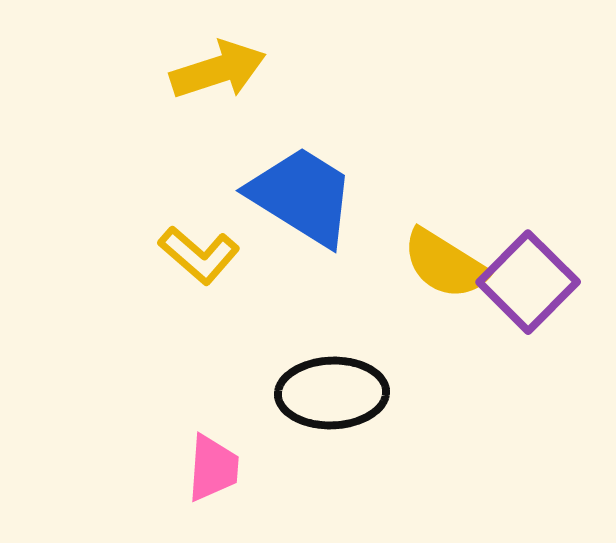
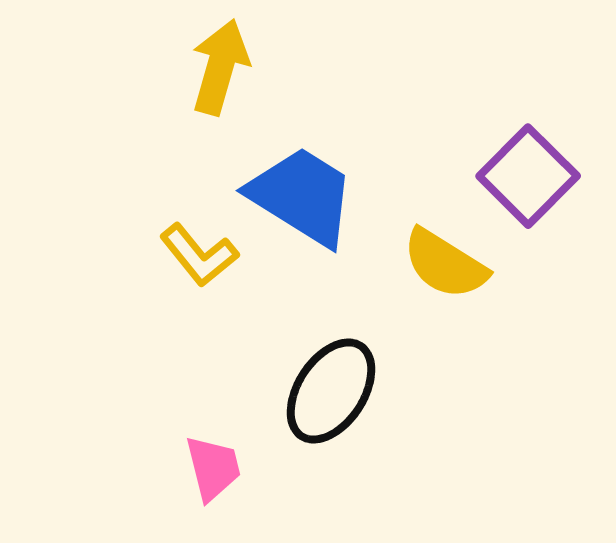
yellow arrow: moved 2 px right, 3 px up; rotated 56 degrees counterclockwise
yellow L-shape: rotated 10 degrees clockwise
purple square: moved 106 px up
black ellipse: moved 1 px left, 2 px up; rotated 55 degrees counterclockwise
pink trapezoid: rotated 18 degrees counterclockwise
